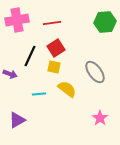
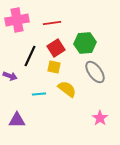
green hexagon: moved 20 px left, 21 px down
purple arrow: moved 2 px down
purple triangle: rotated 30 degrees clockwise
